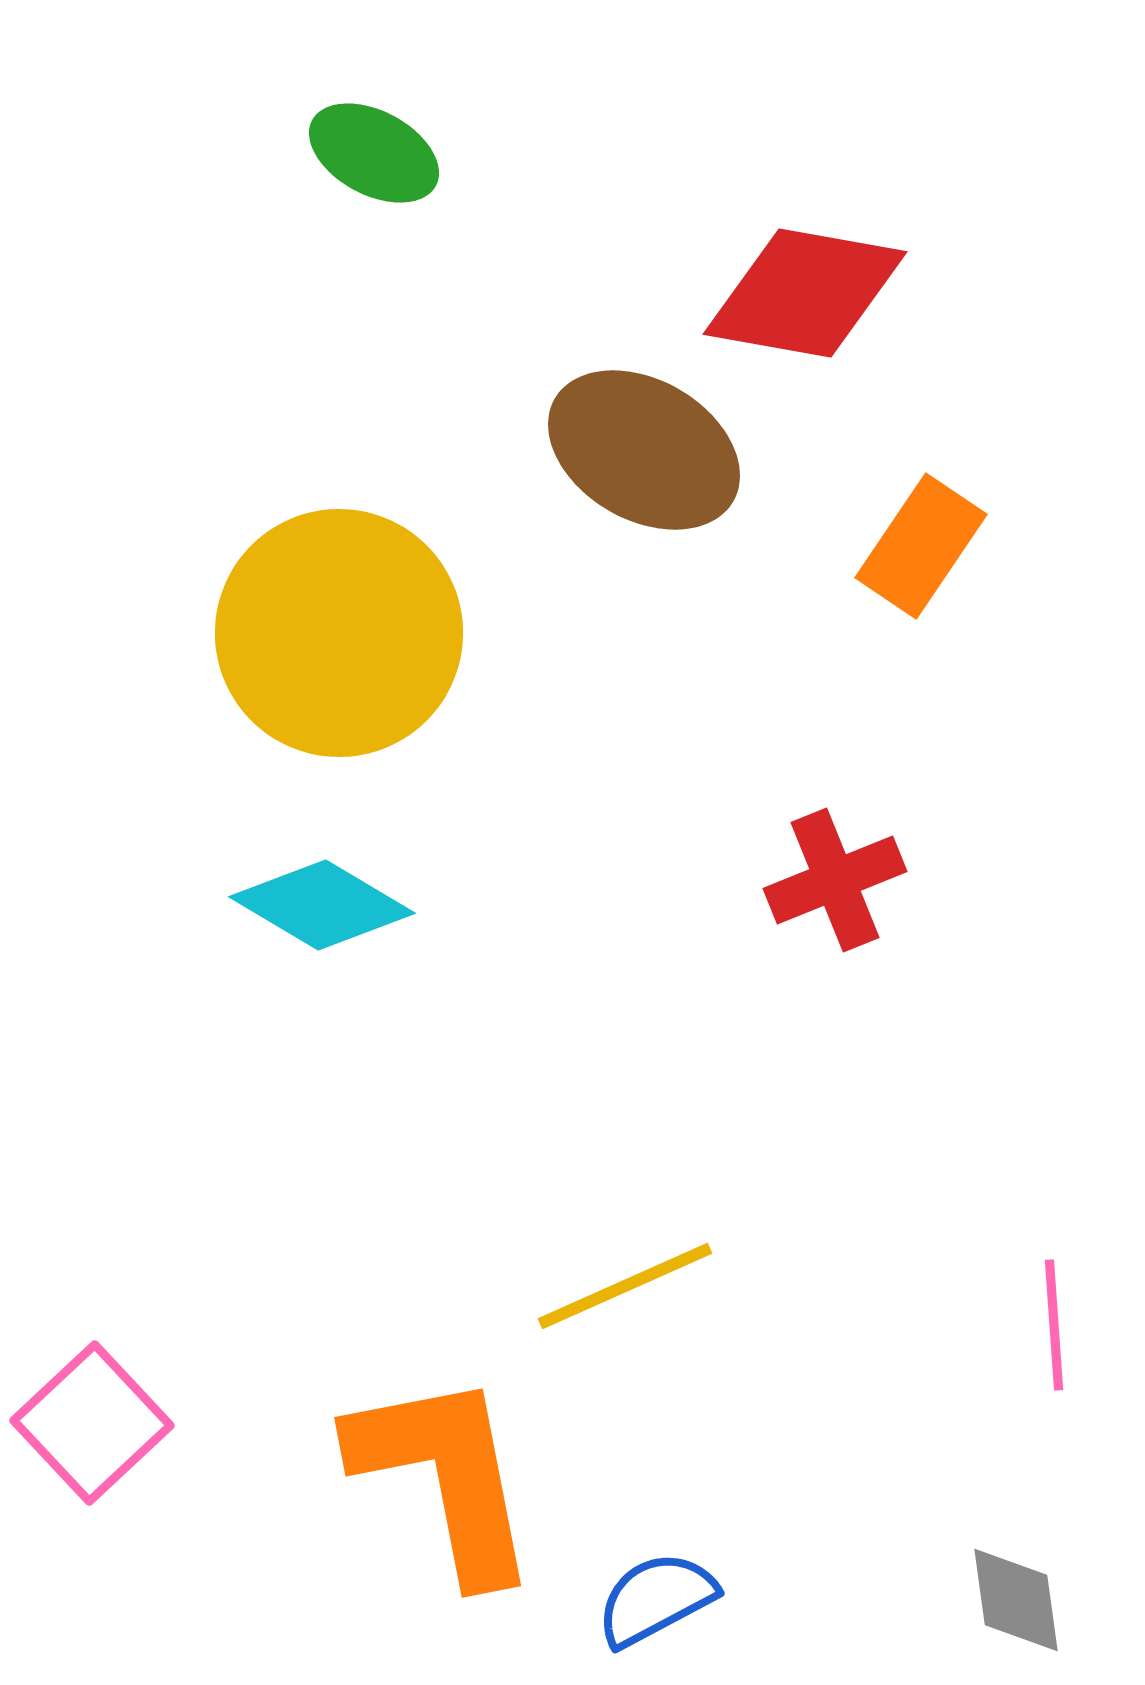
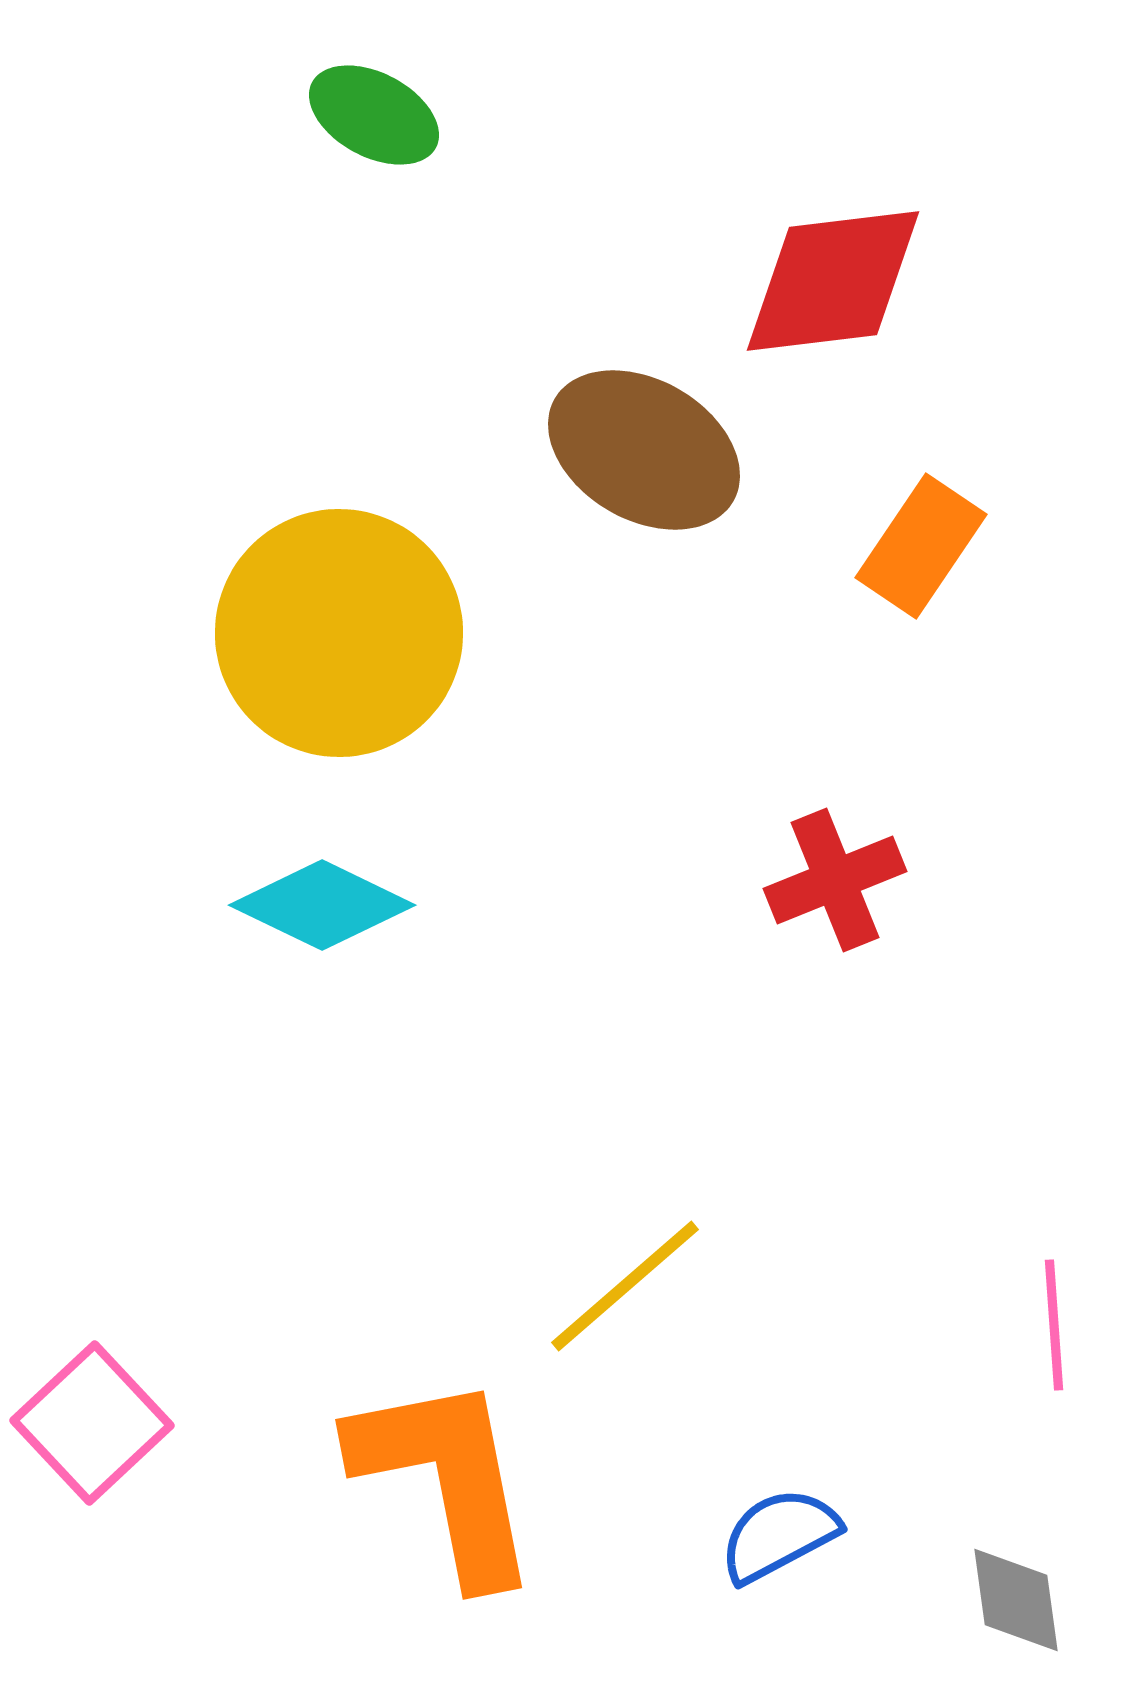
green ellipse: moved 38 px up
red diamond: moved 28 px right, 12 px up; rotated 17 degrees counterclockwise
cyan diamond: rotated 5 degrees counterclockwise
yellow line: rotated 17 degrees counterclockwise
orange L-shape: moved 1 px right, 2 px down
blue semicircle: moved 123 px right, 64 px up
